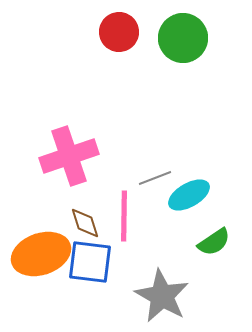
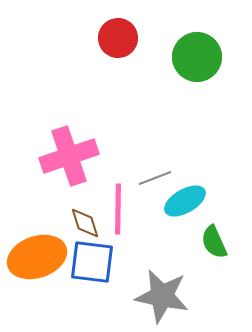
red circle: moved 1 px left, 6 px down
green circle: moved 14 px right, 19 px down
cyan ellipse: moved 4 px left, 6 px down
pink line: moved 6 px left, 7 px up
green semicircle: rotated 100 degrees clockwise
orange ellipse: moved 4 px left, 3 px down
blue square: moved 2 px right
gray star: rotated 18 degrees counterclockwise
